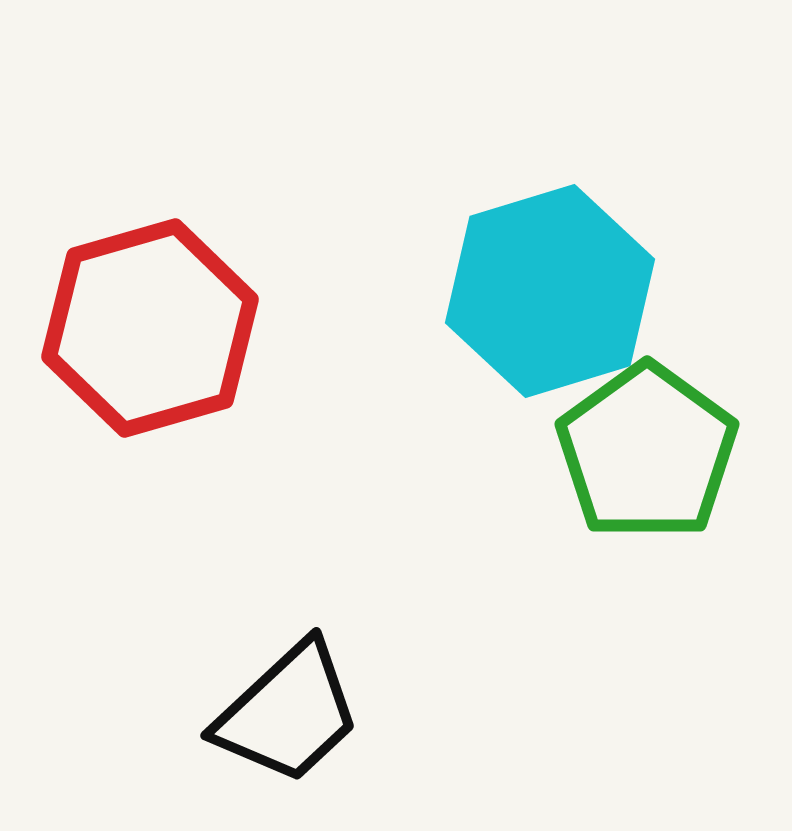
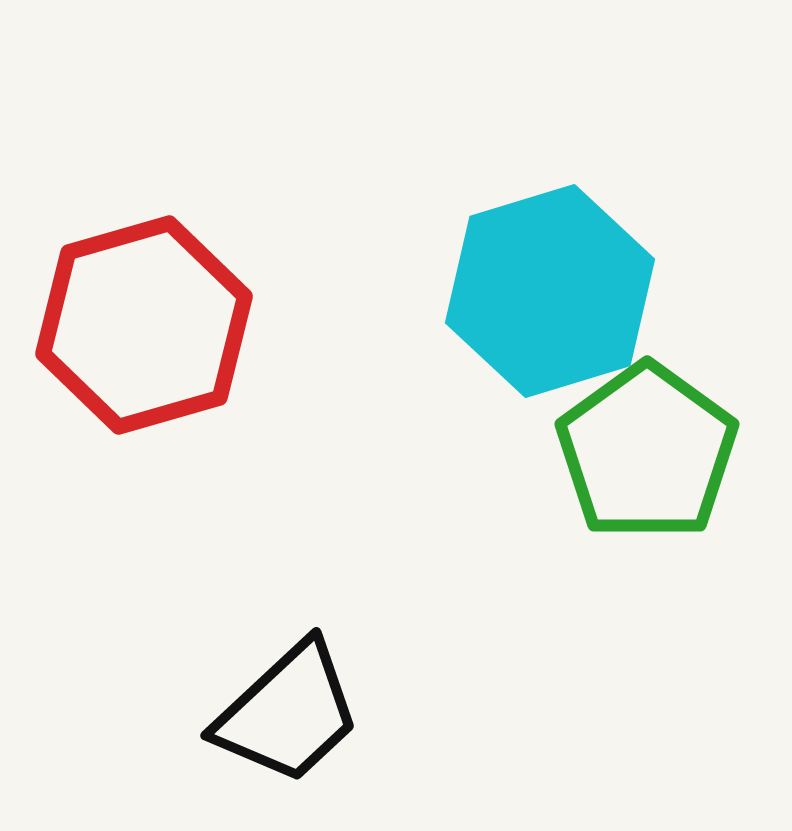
red hexagon: moved 6 px left, 3 px up
